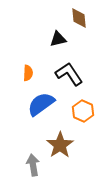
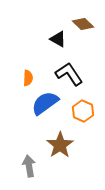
brown diamond: moved 4 px right, 6 px down; rotated 40 degrees counterclockwise
black triangle: rotated 42 degrees clockwise
orange semicircle: moved 5 px down
blue semicircle: moved 4 px right, 1 px up
gray arrow: moved 4 px left, 1 px down
